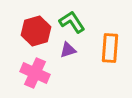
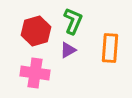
green L-shape: moved 1 px right, 1 px up; rotated 56 degrees clockwise
purple triangle: rotated 12 degrees counterclockwise
pink cross: rotated 16 degrees counterclockwise
